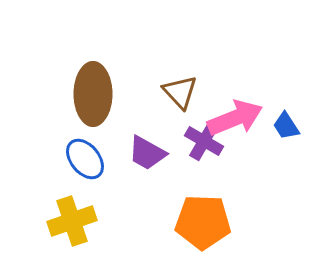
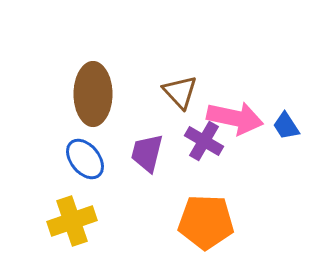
pink arrow: rotated 34 degrees clockwise
purple trapezoid: rotated 75 degrees clockwise
orange pentagon: moved 3 px right
